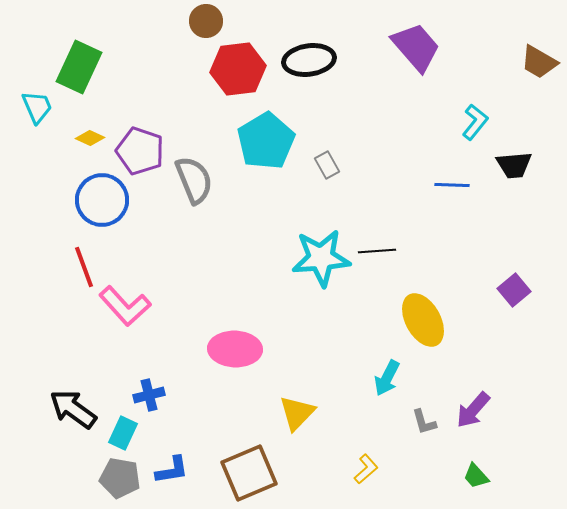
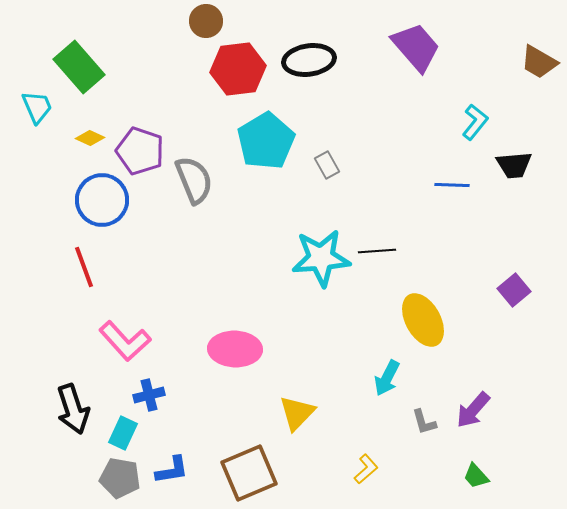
green rectangle: rotated 66 degrees counterclockwise
pink L-shape: moved 35 px down
black arrow: rotated 144 degrees counterclockwise
